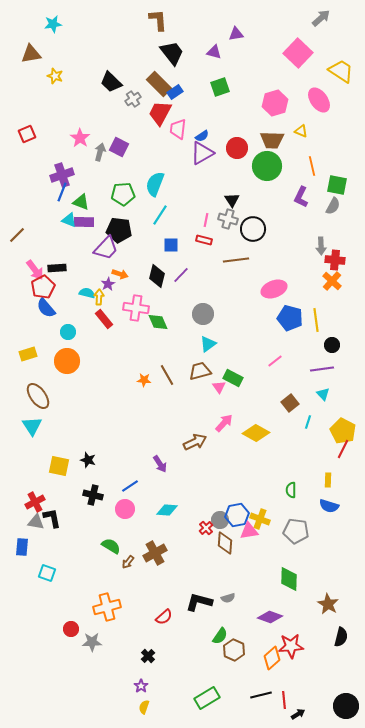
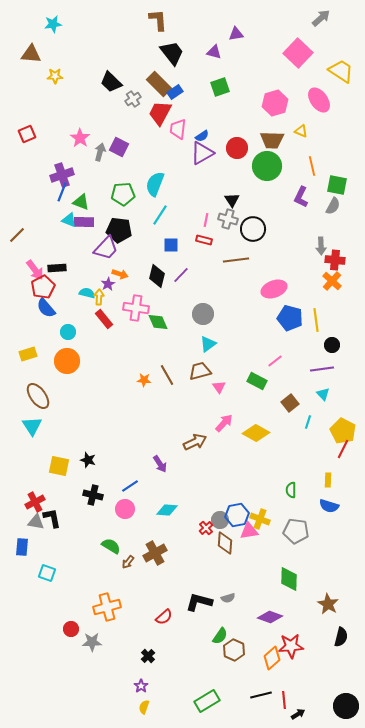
brown triangle at (31, 54): rotated 15 degrees clockwise
yellow star at (55, 76): rotated 21 degrees counterclockwise
green rectangle at (233, 378): moved 24 px right, 3 px down
green rectangle at (207, 698): moved 3 px down
